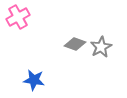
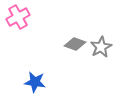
blue star: moved 1 px right, 2 px down
